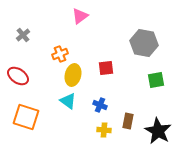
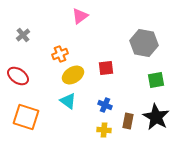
yellow ellipse: rotated 45 degrees clockwise
blue cross: moved 5 px right
black star: moved 2 px left, 14 px up
